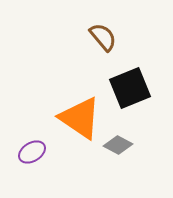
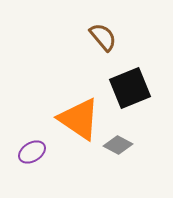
orange triangle: moved 1 px left, 1 px down
